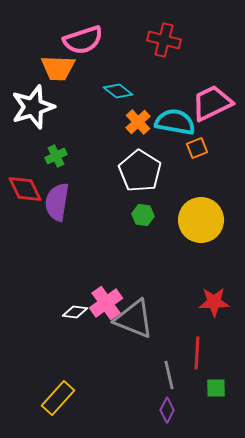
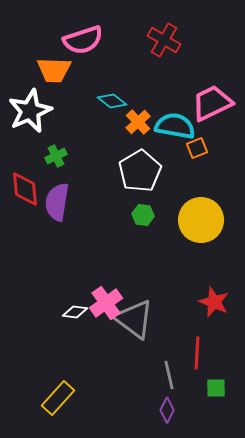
red cross: rotated 16 degrees clockwise
orange trapezoid: moved 4 px left, 2 px down
cyan diamond: moved 6 px left, 10 px down
white star: moved 3 px left, 4 px down; rotated 6 degrees counterclockwise
cyan semicircle: moved 4 px down
white pentagon: rotated 9 degrees clockwise
red diamond: rotated 21 degrees clockwise
red star: rotated 24 degrees clockwise
gray triangle: rotated 15 degrees clockwise
